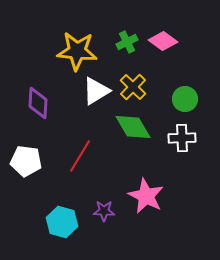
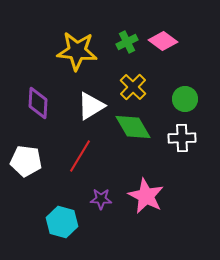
white triangle: moved 5 px left, 15 px down
purple star: moved 3 px left, 12 px up
